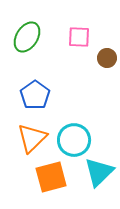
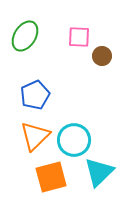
green ellipse: moved 2 px left, 1 px up
brown circle: moved 5 px left, 2 px up
blue pentagon: rotated 12 degrees clockwise
orange triangle: moved 3 px right, 2 px up
